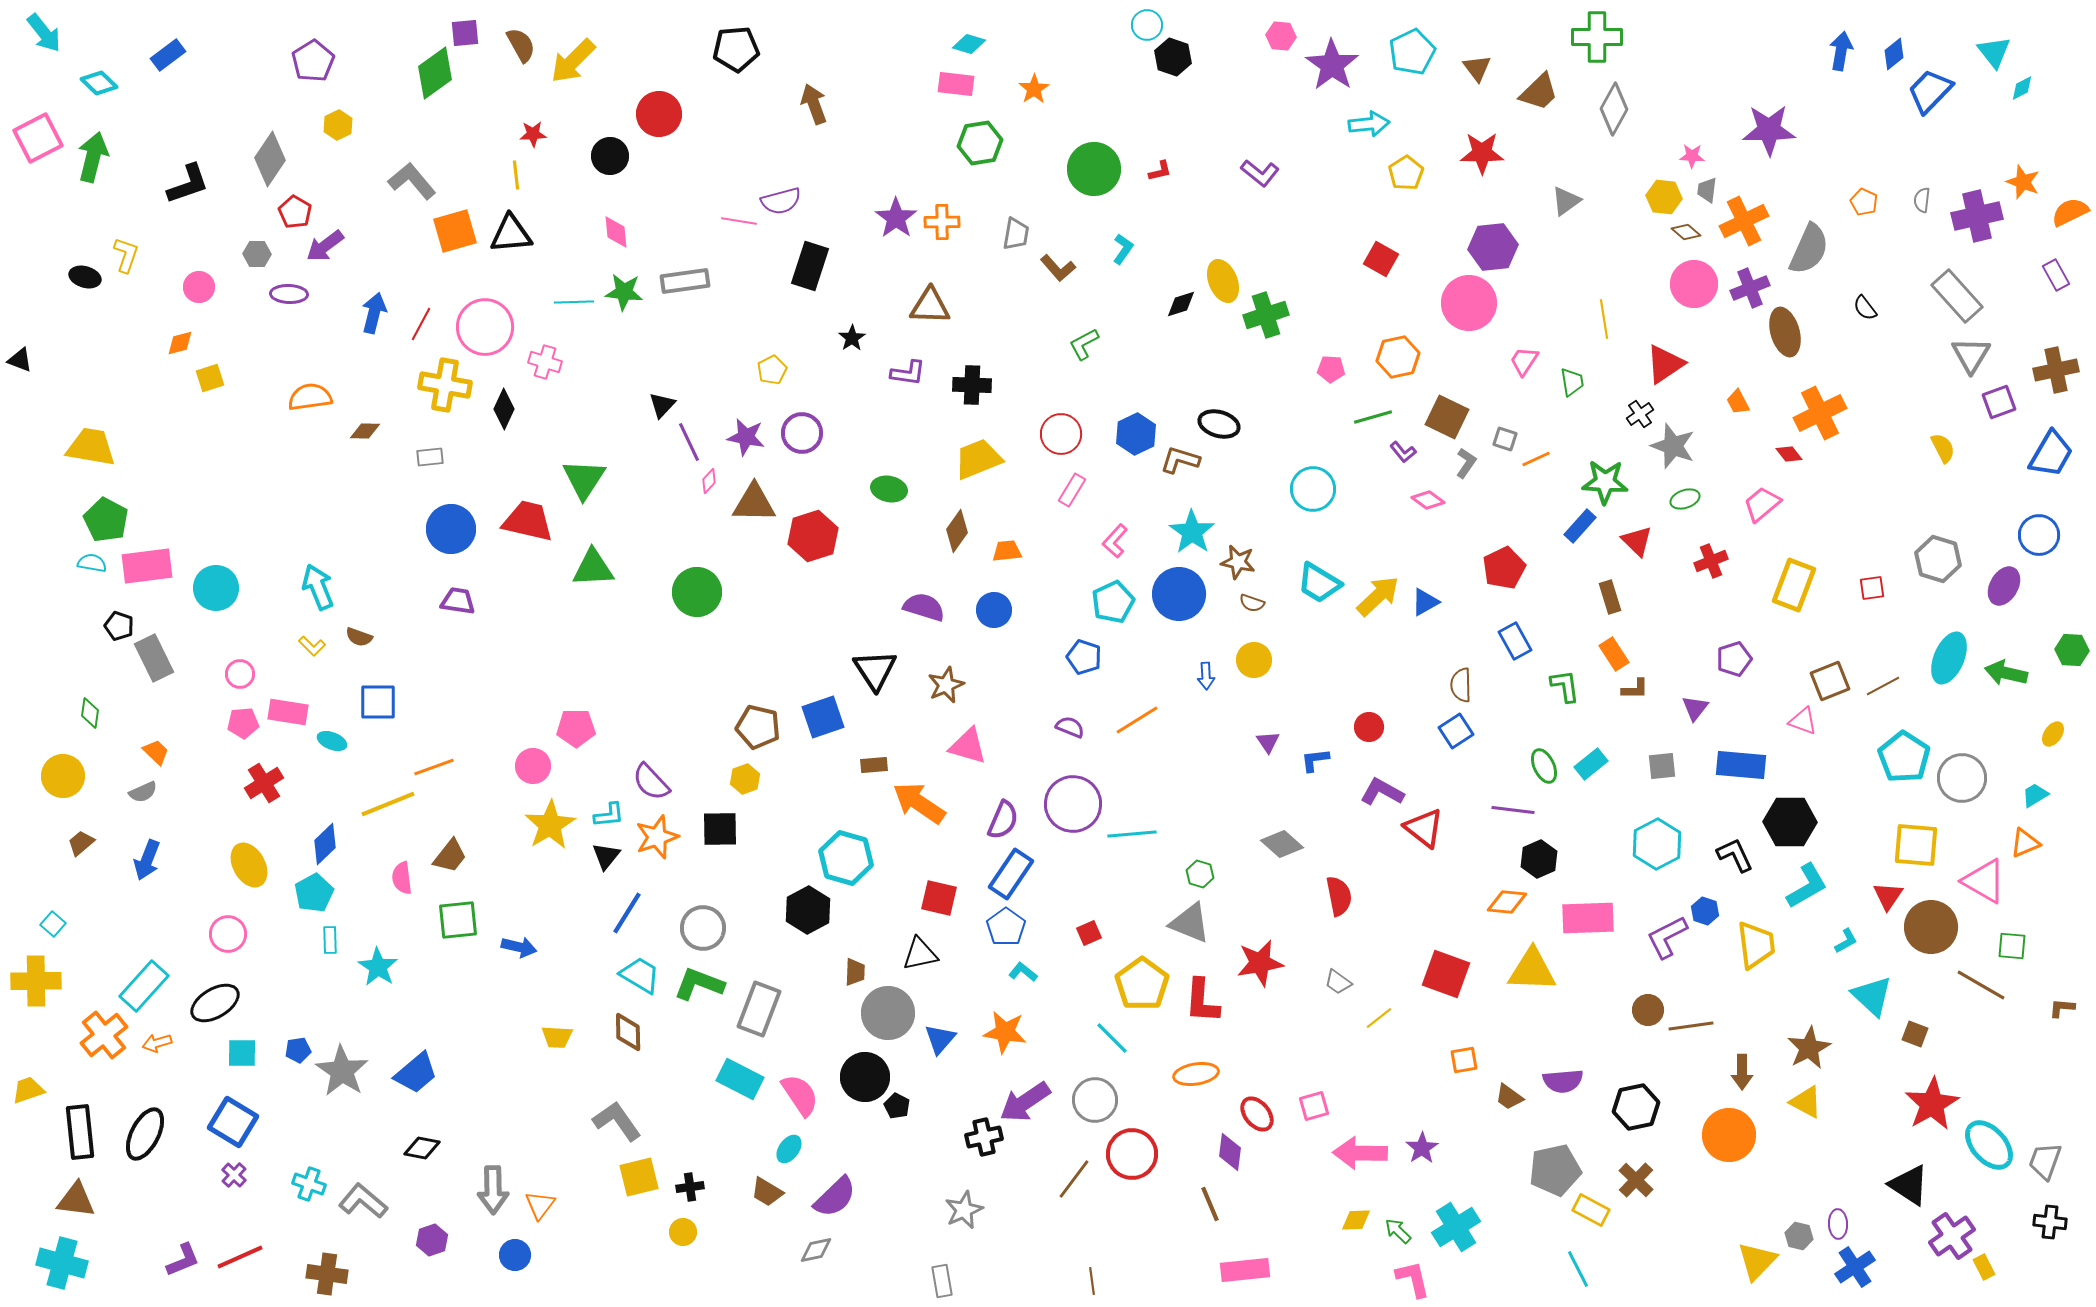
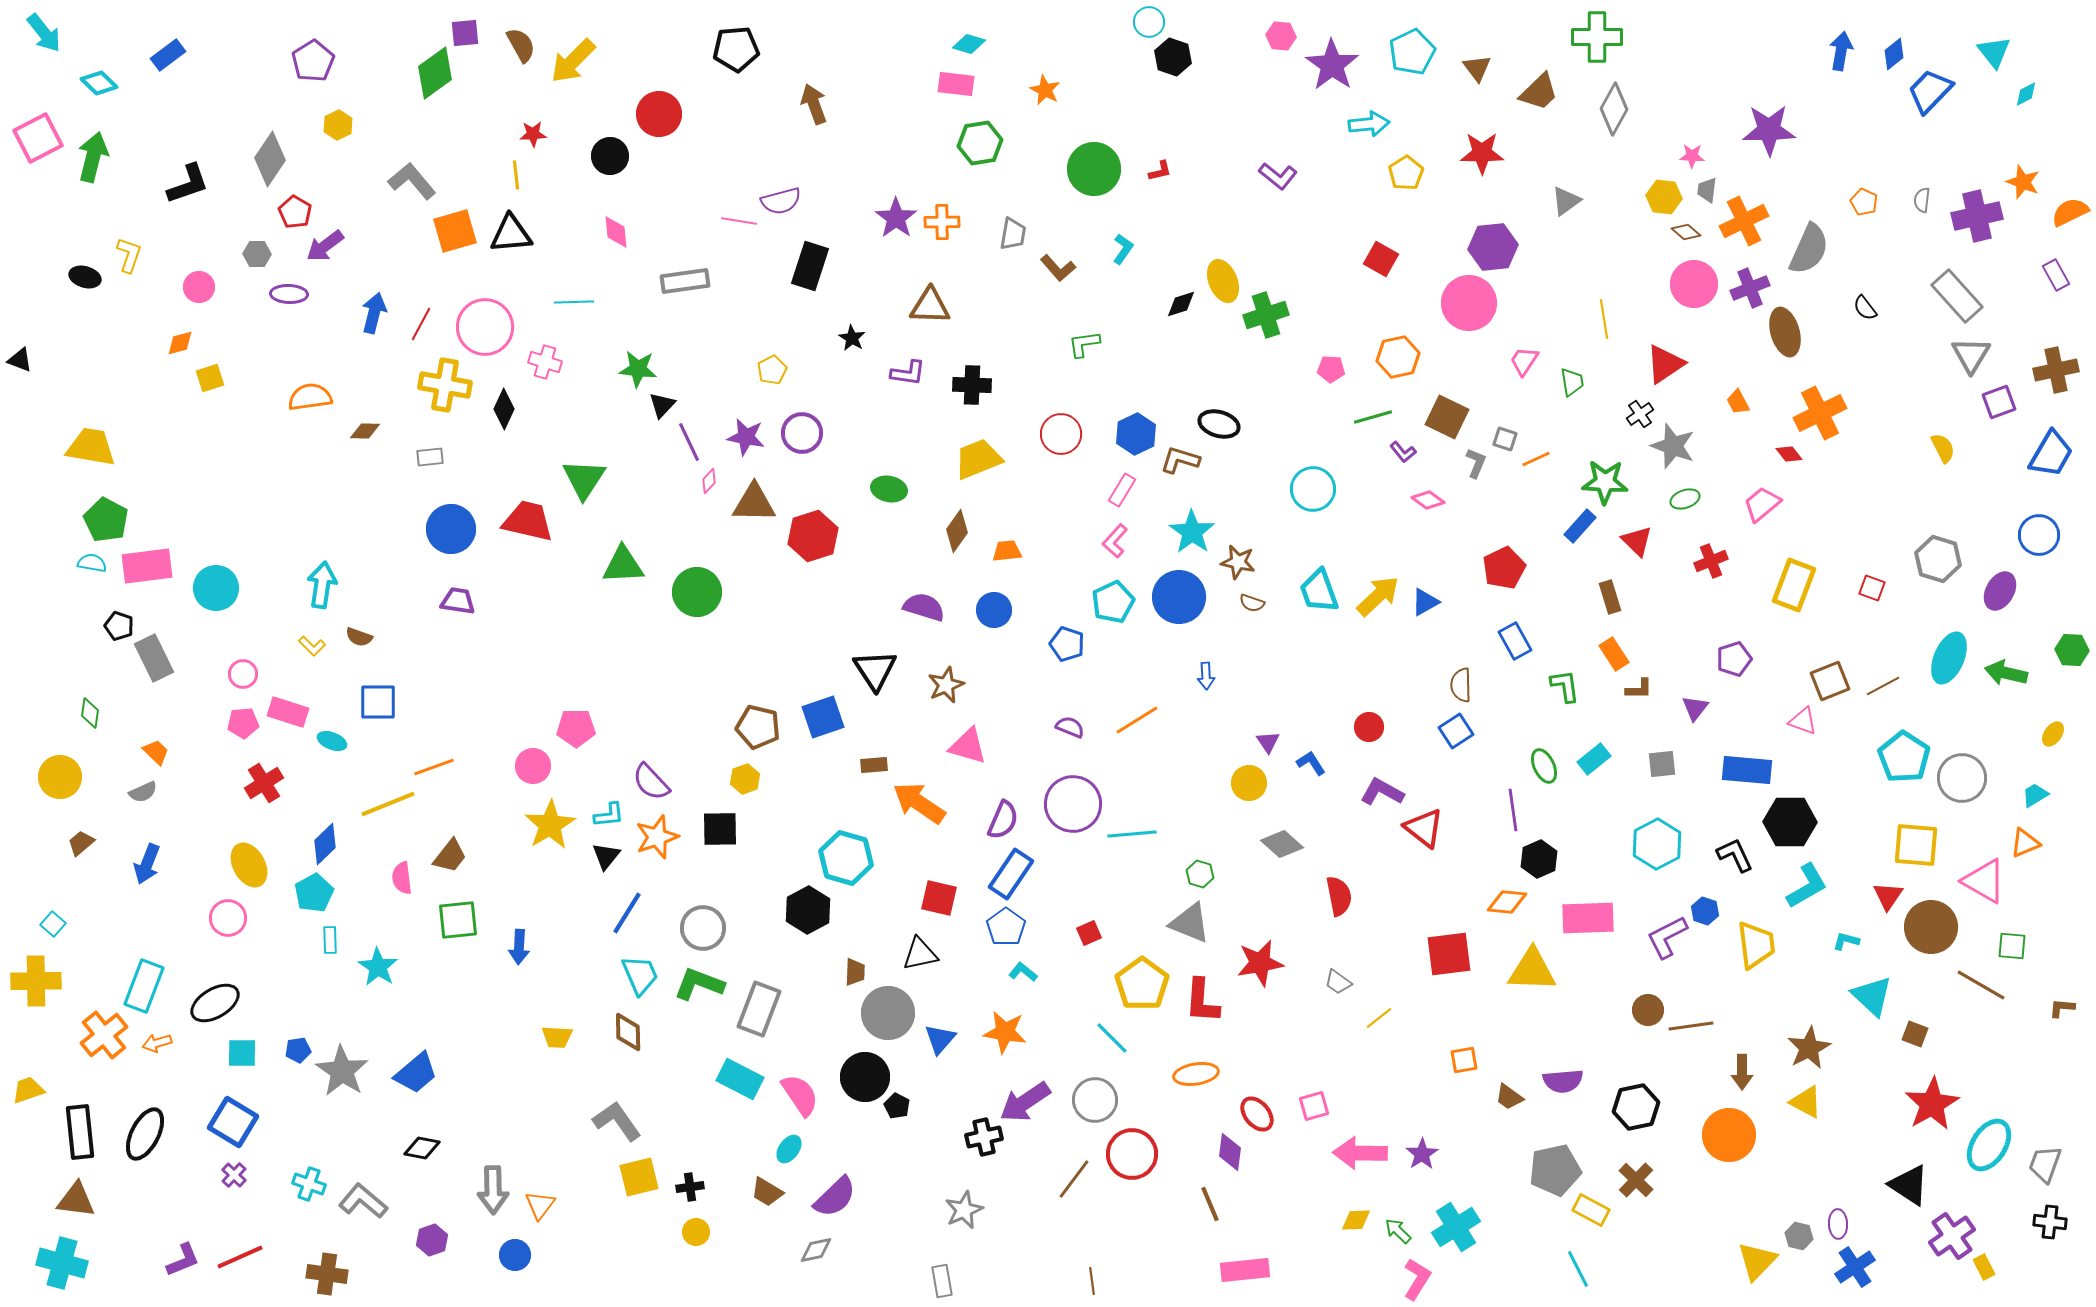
cyan circle at (1147, 25): moved 2 px right, 3 px up
cyan diamond at (2022, 88): moved 4 px right, 6 px down
orange star at (1034, 89): moved 11 px right, 1 px down; rotated 12 degrees counterclockwise
purple L-shape at (1260, 173): moved 18 px right, 3 px down
gray trapezoid at (1016, 234): moved 3 px left
yellow L-shape at (126, 255): moved 3 px right
green star at (624, 292): moved 14 px right, 77 px down
black star at (852, 338): rotated 8 degrees counterclockwise
green L-shape at (1084, 344): rotated 20 degrees clockwise
gray L-shape at (1466, 463): moved 10 px right; rotated 12 degrees counterclockwise
pink rectangle at (1072, 490): moved 50 px right
green triangle at (593, 568): moved 30 px right, 3 px up
cyan trapezoid at (1319, 583): moved 8 px down; rotated 39 degrees clockwise
purple ellipse at (2004, 586): moved 4 px left, 5 px down
cyan arrow at (318, 587): moved 4 px right, 2 px up; rotated 30 degrees clockwise
red square at (1872, 588): rotated 28 degrees clockwise
blue circle at (1179, 594): moved 3 px down
blue pentagon at (1084, 657): moved 17 px left, 13 px up
yellow circle at (1254, 660): moved 5 px left, 123 px down
pink circle at (240, 674): moved 3 px right
brown L-shape at (1635, 689): moved 4 px right
pink rectangle at (288, 712): rotated 9 degrees clockwise
blue L-shape at (1315, 760): moved 4 px left, 3 px down; rotated 64 degrees clockwise
cyan rectangle at (1591, 764): moved 3 px right, 5 px up
blue rectangle at (1741, 765): moved 6 px right, 5 px down
gray square at (1662, 766): moved 2 px up
yellow circle at (63, 776): moved 3 px left, 1 px down
purple line at (1513, 810): rotated 75 degrees clockwise
blue arrow at (147, 860): moved 4 px down
pink circle at (228, 934): moved 16 px up
cyan L-shape at (1846, 941): rotated 136 degrees counterclockwise
blue arrow at (519, 947): rotated 80 degrees clockwise
red square at (1446, 974): moved 3 px right, 20 px up; rotated 27 degrees counterclockwise
cyan trapezoid at (640, 975): rotated 36 degrees clockwise
cyan rectangle at (144, 986): rotated 21 degrees counterclockwise
cyan ellipse at (1989, 1145): rotated 74 degrees clockwise
purple star at (1422, 1148): moved 6 px down
gray trapezoid at (2045, 1161): moved 3 px down
yellow circle at (683, 1232): moved 13 px right
pink L-shape at (1413, 1279): moved 4 px right; rotated 45 degrees clockwise
